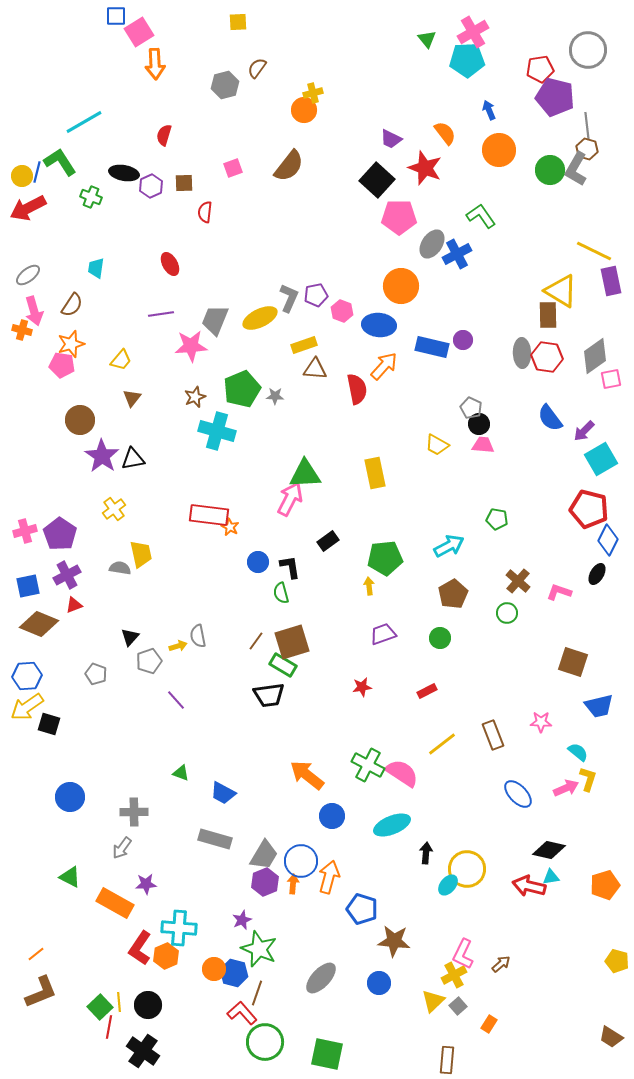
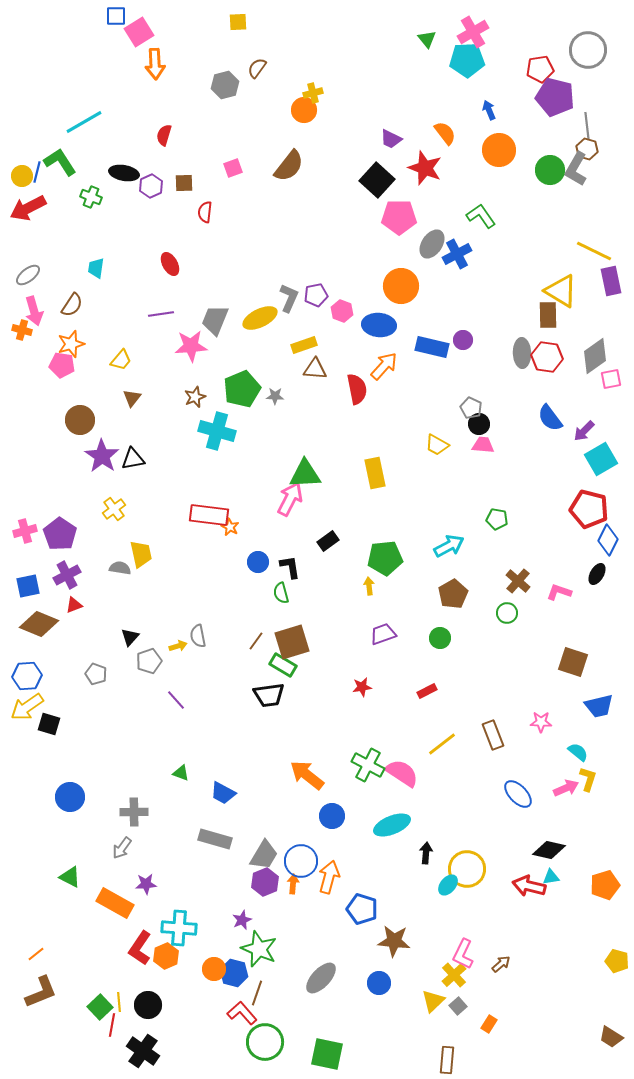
yellow cross at (454, 975): rotated 15 degrees counterclockwise
red line at (109, 1027): moved 3 px right, 2 px up
